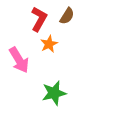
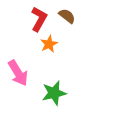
brown semicircle: rotated 84 degrees counterclockwise
pink arrow: moved 1 px left, 13 px down
